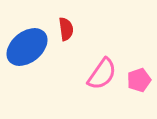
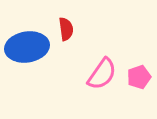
blue ellipse: rotated 30 degrees clockwise
pink pentagon: moved 3 px up
